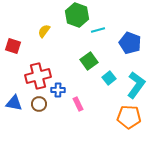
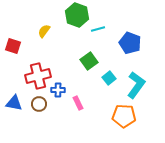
cyan line: moved 1 px up
pink rectangle: moved 1 px up
orange pentagon: moved 5 px left, 1 px up
